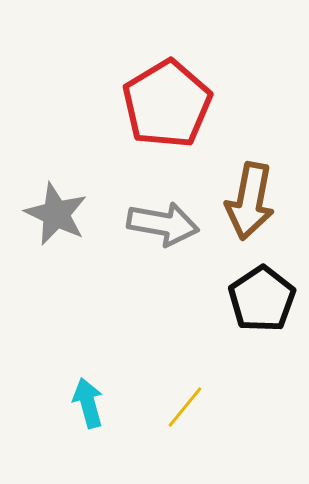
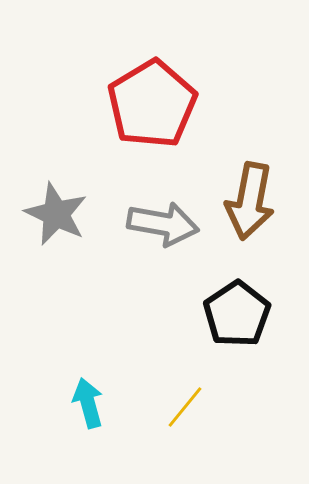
red pentagon: moved 15 px left
black pentagon: moved 25 px left, 15 px down
